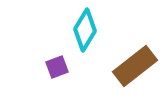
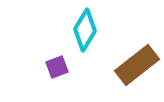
brown rectangle: moved 2 px right, 1 px up
